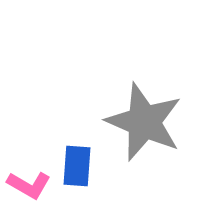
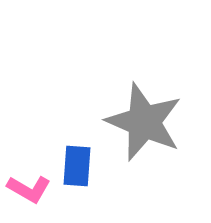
pink L-shape: moved 4 px down
